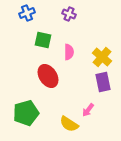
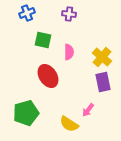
purple cross: rotated 16 degrees counterclockwise
